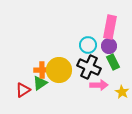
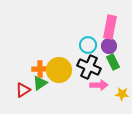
orange cross: moved 2 px left, 1 px up
yellow star: moved 2 px down; rotated 24 degrees counterclockwise
